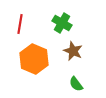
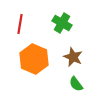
brown star: moved 6 px down
